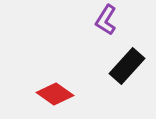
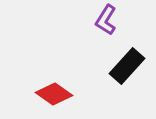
red diamond: moved 1 px left
